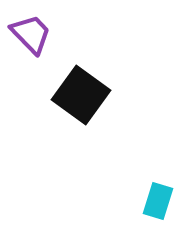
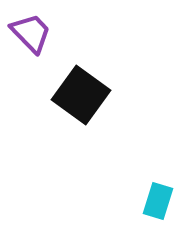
purple trapezoid: moved 1 px up
